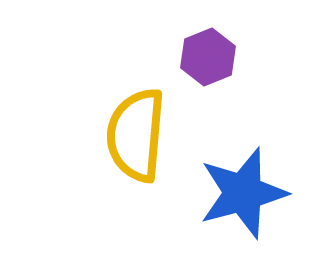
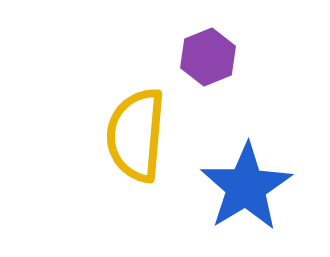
blue star: moved 3 px right, 6 px up; rotated 16 degrees counterclockwise
